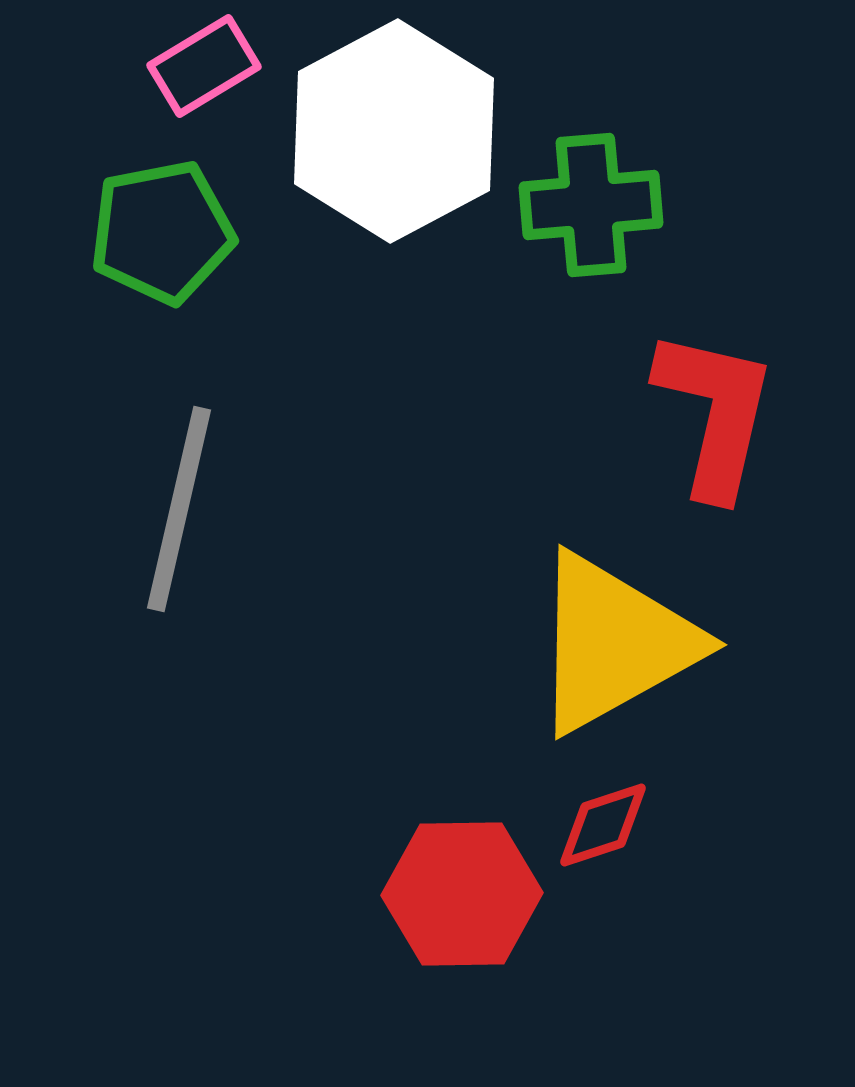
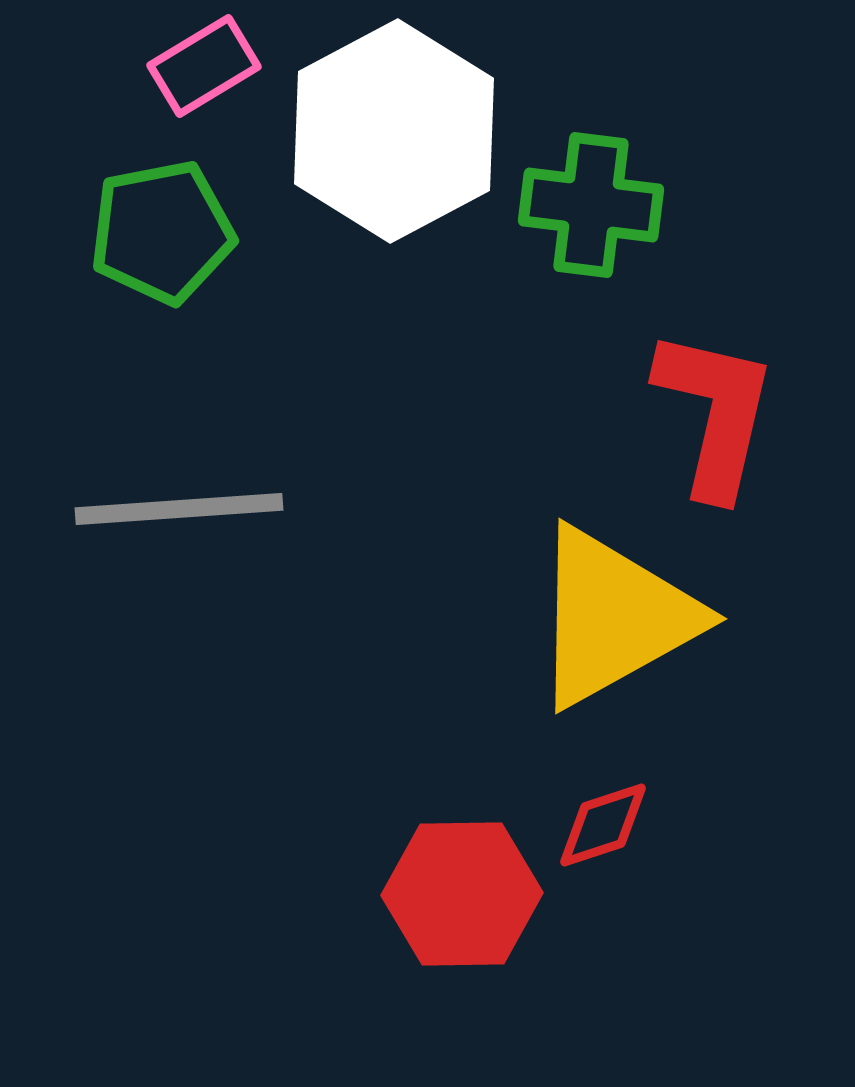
green cross: rotated 12 degrees clockwise
gray line: rotated 73 degrees clockwise
yellow triangle: moved 26 px up
